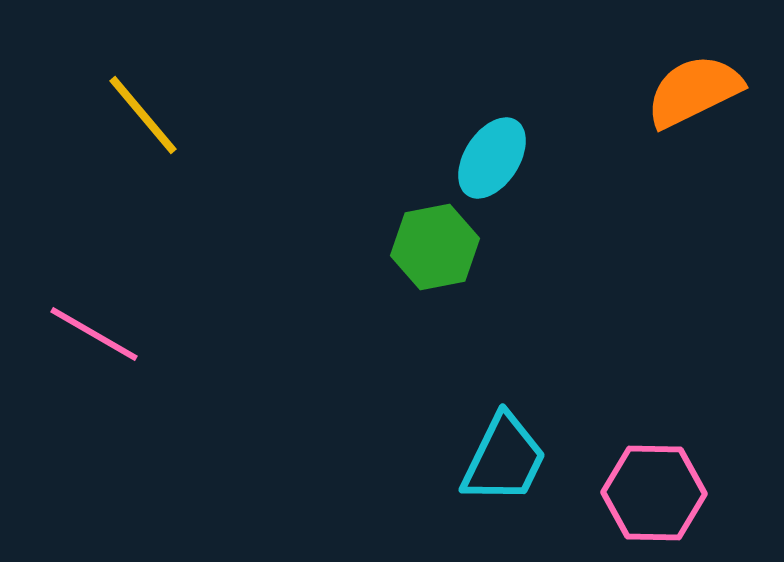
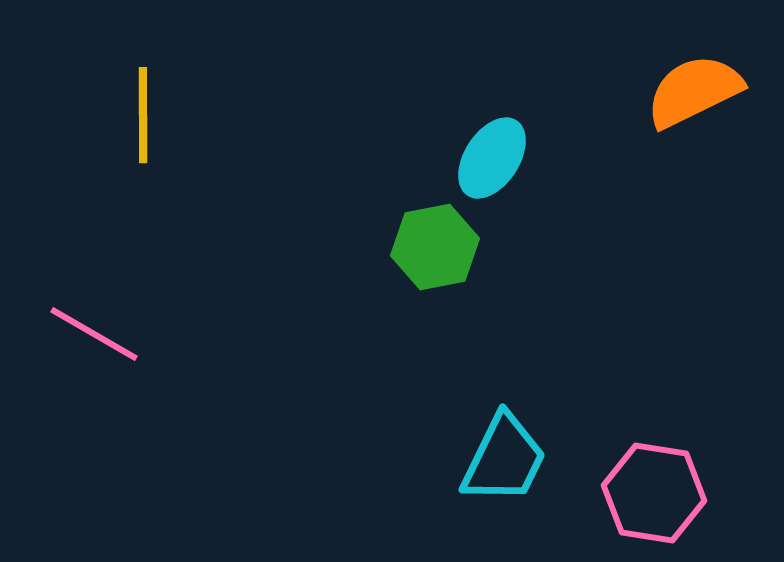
yellow line: rotated 40 degrees clockwise
pink hexagon: rotated 8 degrees clockwise
